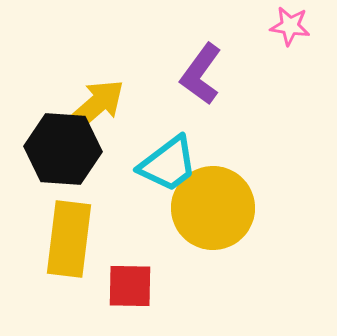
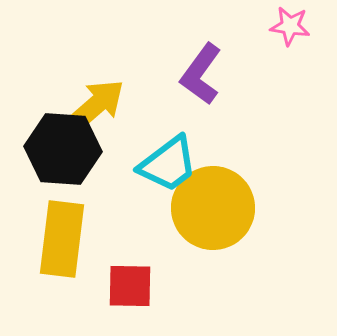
yellow rectangle: moved 7 px left
